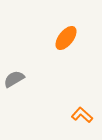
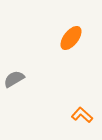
orange ellipse: moved 5 px right
